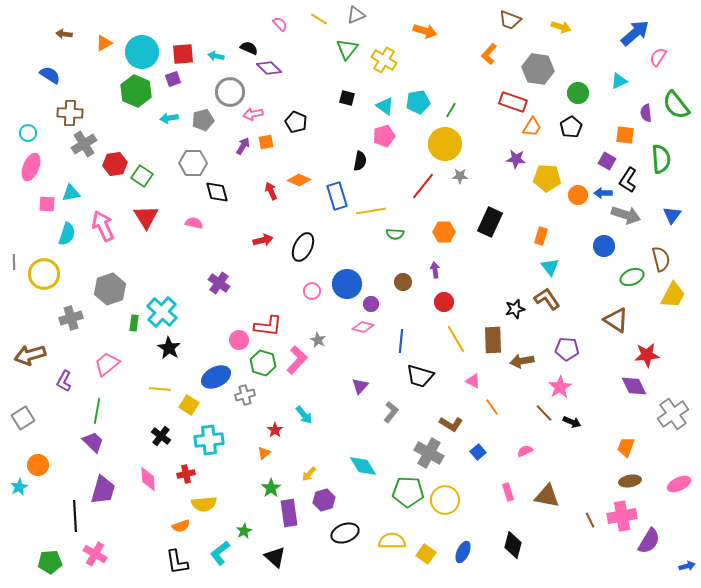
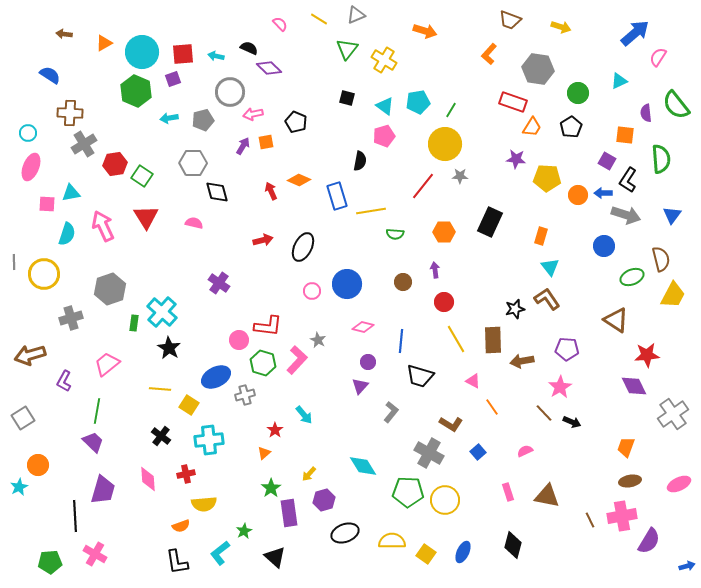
purple circle at (371, 304): moved 3 px left, 58 px down
